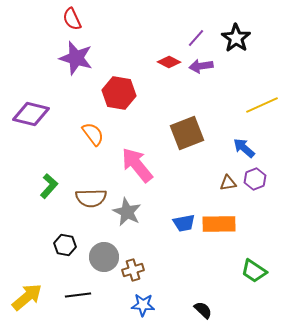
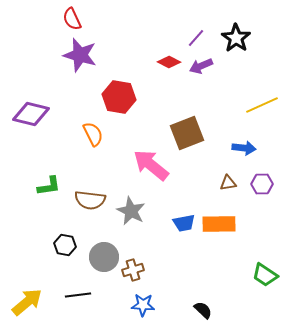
purple star: moved 4 px right, 3 px up
purple arrow: rotated 15 degrees counterclockwise
red hexagon: moved 4 px down
orange semicircle: rotated 10 degrees clockwise
blue arrow: rotated 145 degrees clockwise
pink arrow: moved 14 px right; rotated 12 degrees counterclockwise
purple hexagon: moved 7 px right, 5 px down; rotated 20 degrees clockwise
green L-shape: rotated 40 degrees clockwise
brown semicircle: moved 1 px left, 2 px down; rotated 8 degrees clockwise
gray star: moved 4 px right, 1 px up
green trapezoid: moved 11 px right, 4 px down
yellow arrow: moved 5 px down
